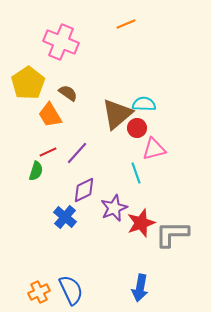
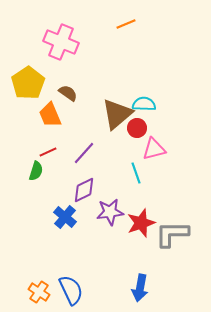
orange trapezoid: rotated 8 degrees clockwise
purple line: moved 7 px right
purple star: moved 4 px left, 4 px down; rotated 16 degrees clockwise
orange cross: rotated 30 degrees counterclockwise
